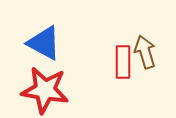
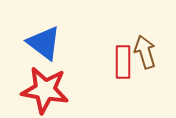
blue triangle: rotated 9 degrees clockwise
